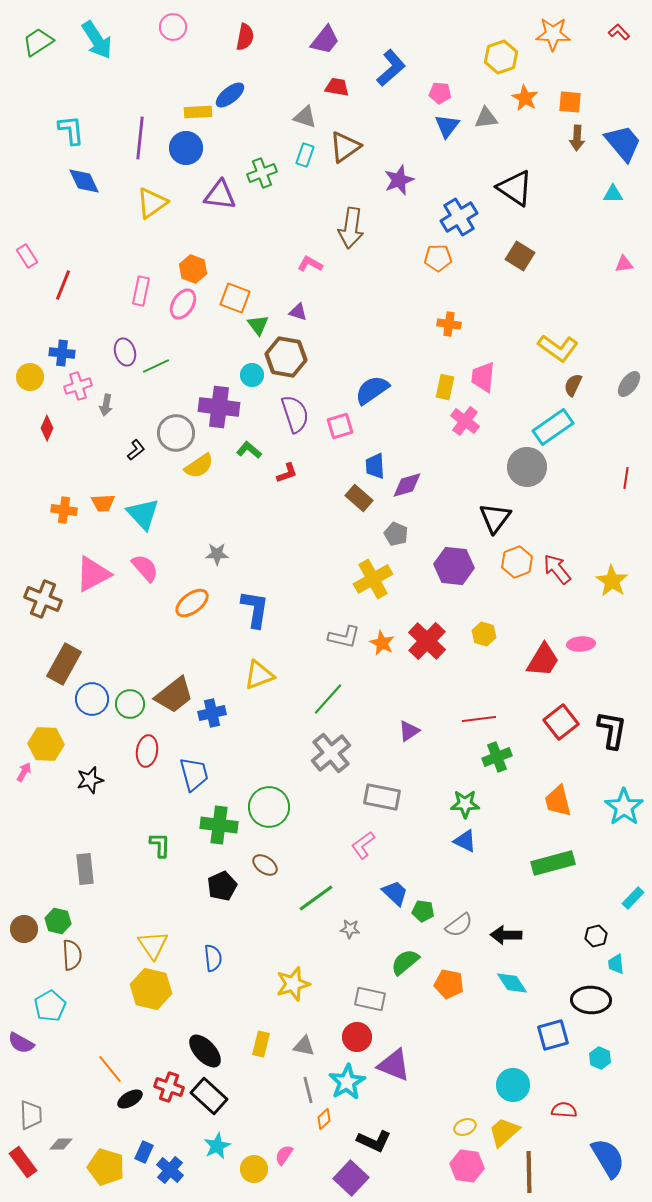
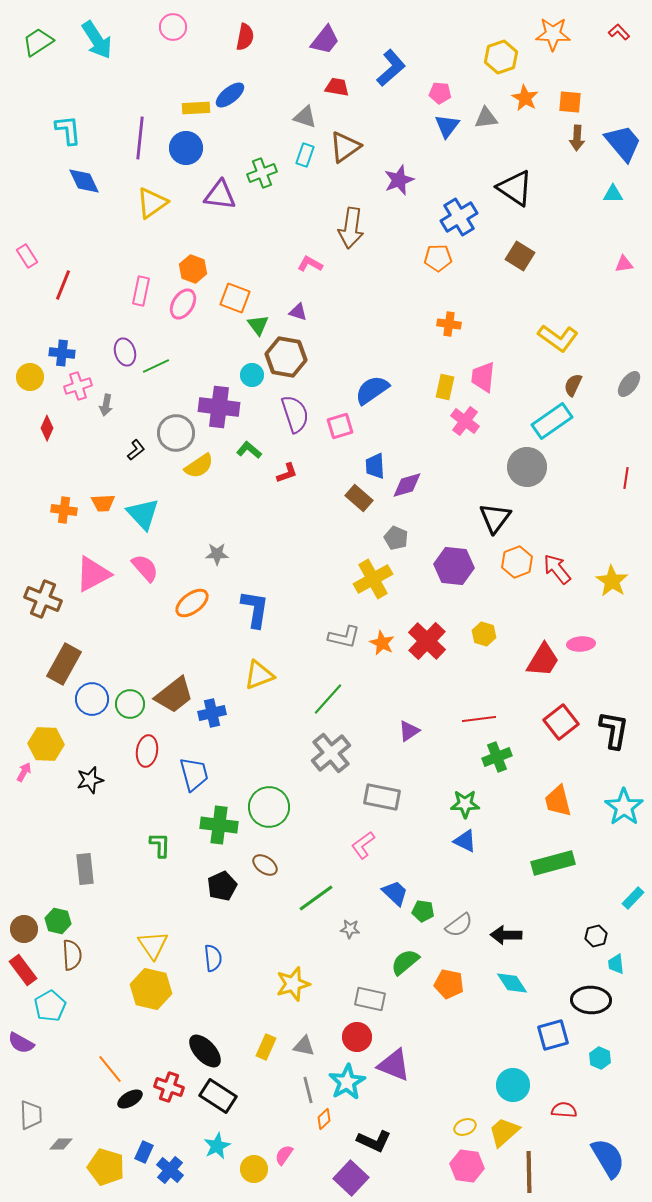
yellow rectangle at (198, 112): moved 2 px left, 4 px up
cyan L-shape at (71, 130): moved 3 px left
yellow L-shape at (558, 348): moved 10 px up
cyan rectangle at (553, 427): moved 1 px left, 6 px up
gray pentagon at (396, 534): moved 4 px down
black L-shape at (612, 730): moved 2 px right
yellow rectangle at (261, 1044): moved 5 px right, 3 px down; rotated 10 degrees clockwise
black rectangle at (209, 1096): moved 9 px right; rotated 9 degrees counterclockwise
red rectangle at (23, 1162): moved 192 px up
